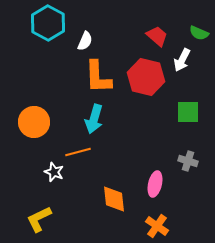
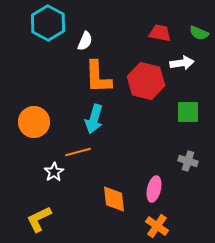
red trapezoid: moved 3 px right, 3 px up; rotated 30 degrees counterclockwise
white arrow: moved 3 px down; rotated 125 degrees counterclockwise
red hexagon: moved 4 px down
white star: rotated 18 degrees clockwise
pink ellipse: moved 1 px left, 5 px down
